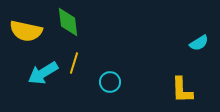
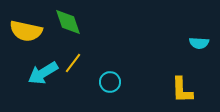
green diamond: rotated 12 degrees counterclockwise
cyan semicircle: rotated 36 degrees clockwise
yellow line: moved 1 px left; rotated 20 degrees clockwise
